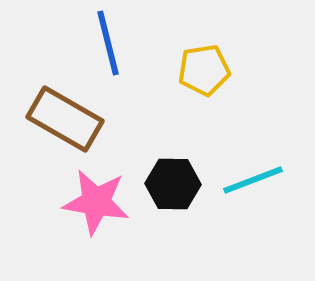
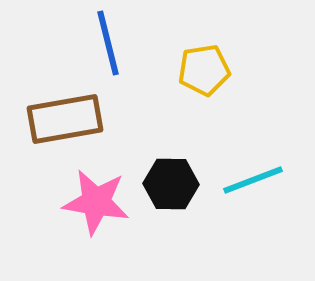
brown rectangle: rotated 40 degrees counterclockwise
black hexagon: moved 2 px left
